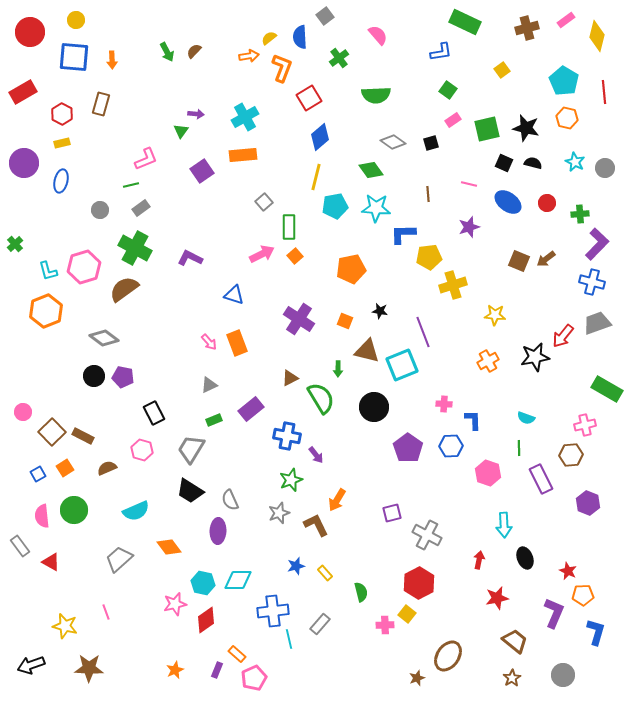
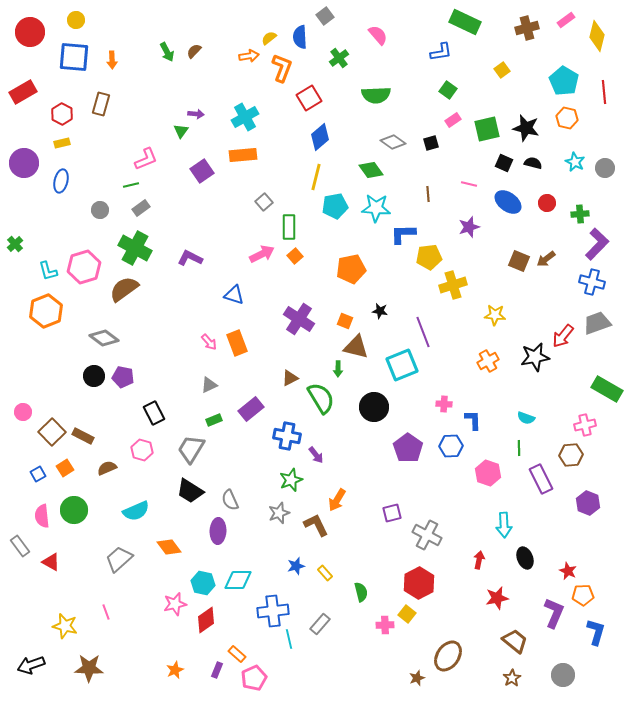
brown triangle at (367, 351): moved 11 px left, 4 px up
